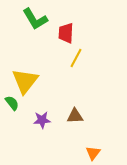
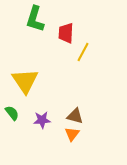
green L-shape: rotated 48 degrees clockwise
yellow line: moved 7 px right, 6 px up
yellow triangle: rotated 12 degrees counterclockwise
green semicircle: moved 10 px down
brown triangle: rotated 18 degrees clockwise
orange triangle: moved 21 px left, 19 px up
